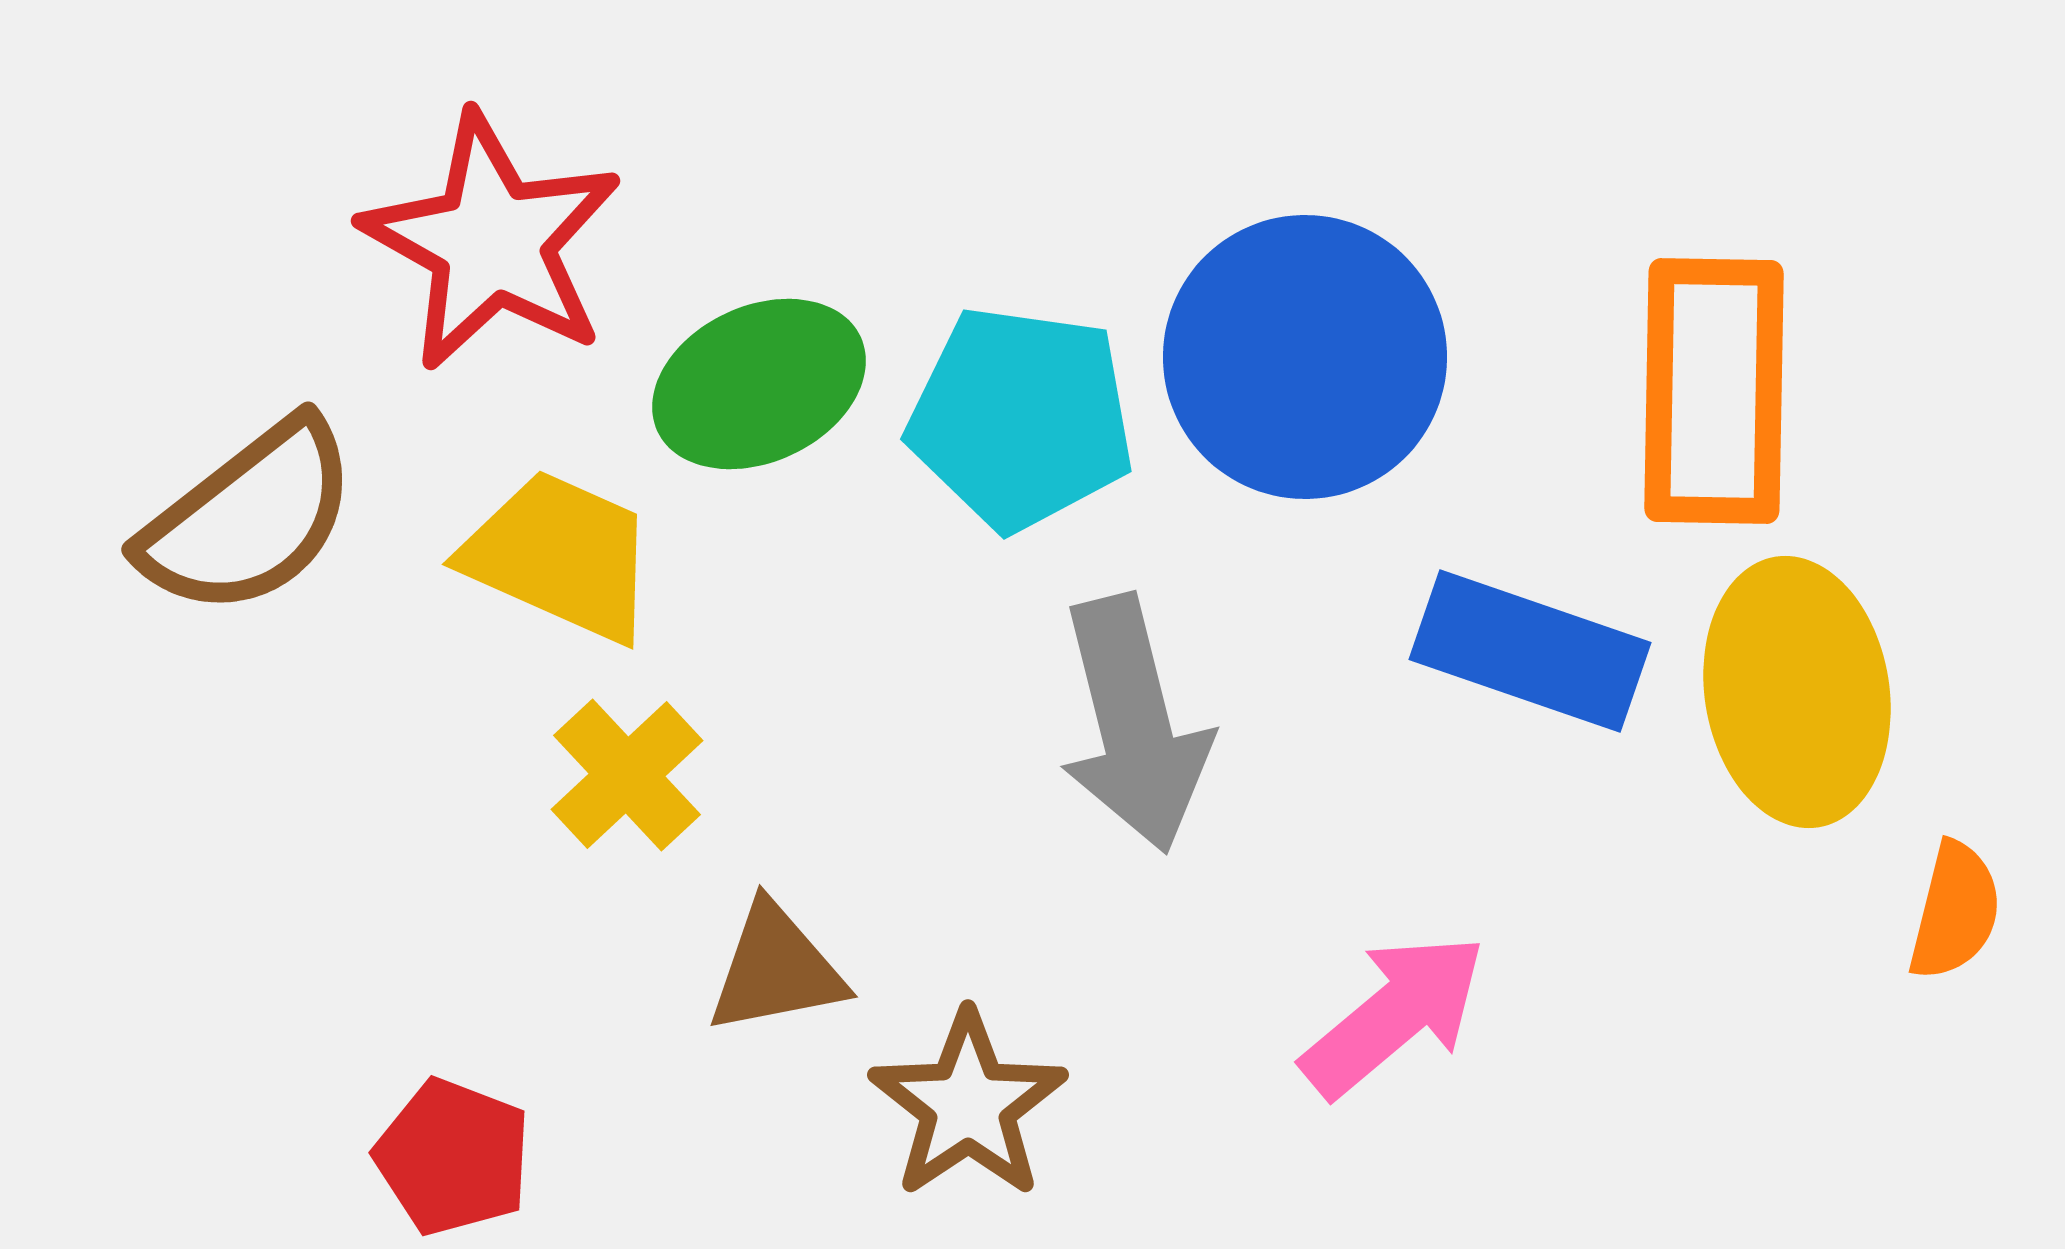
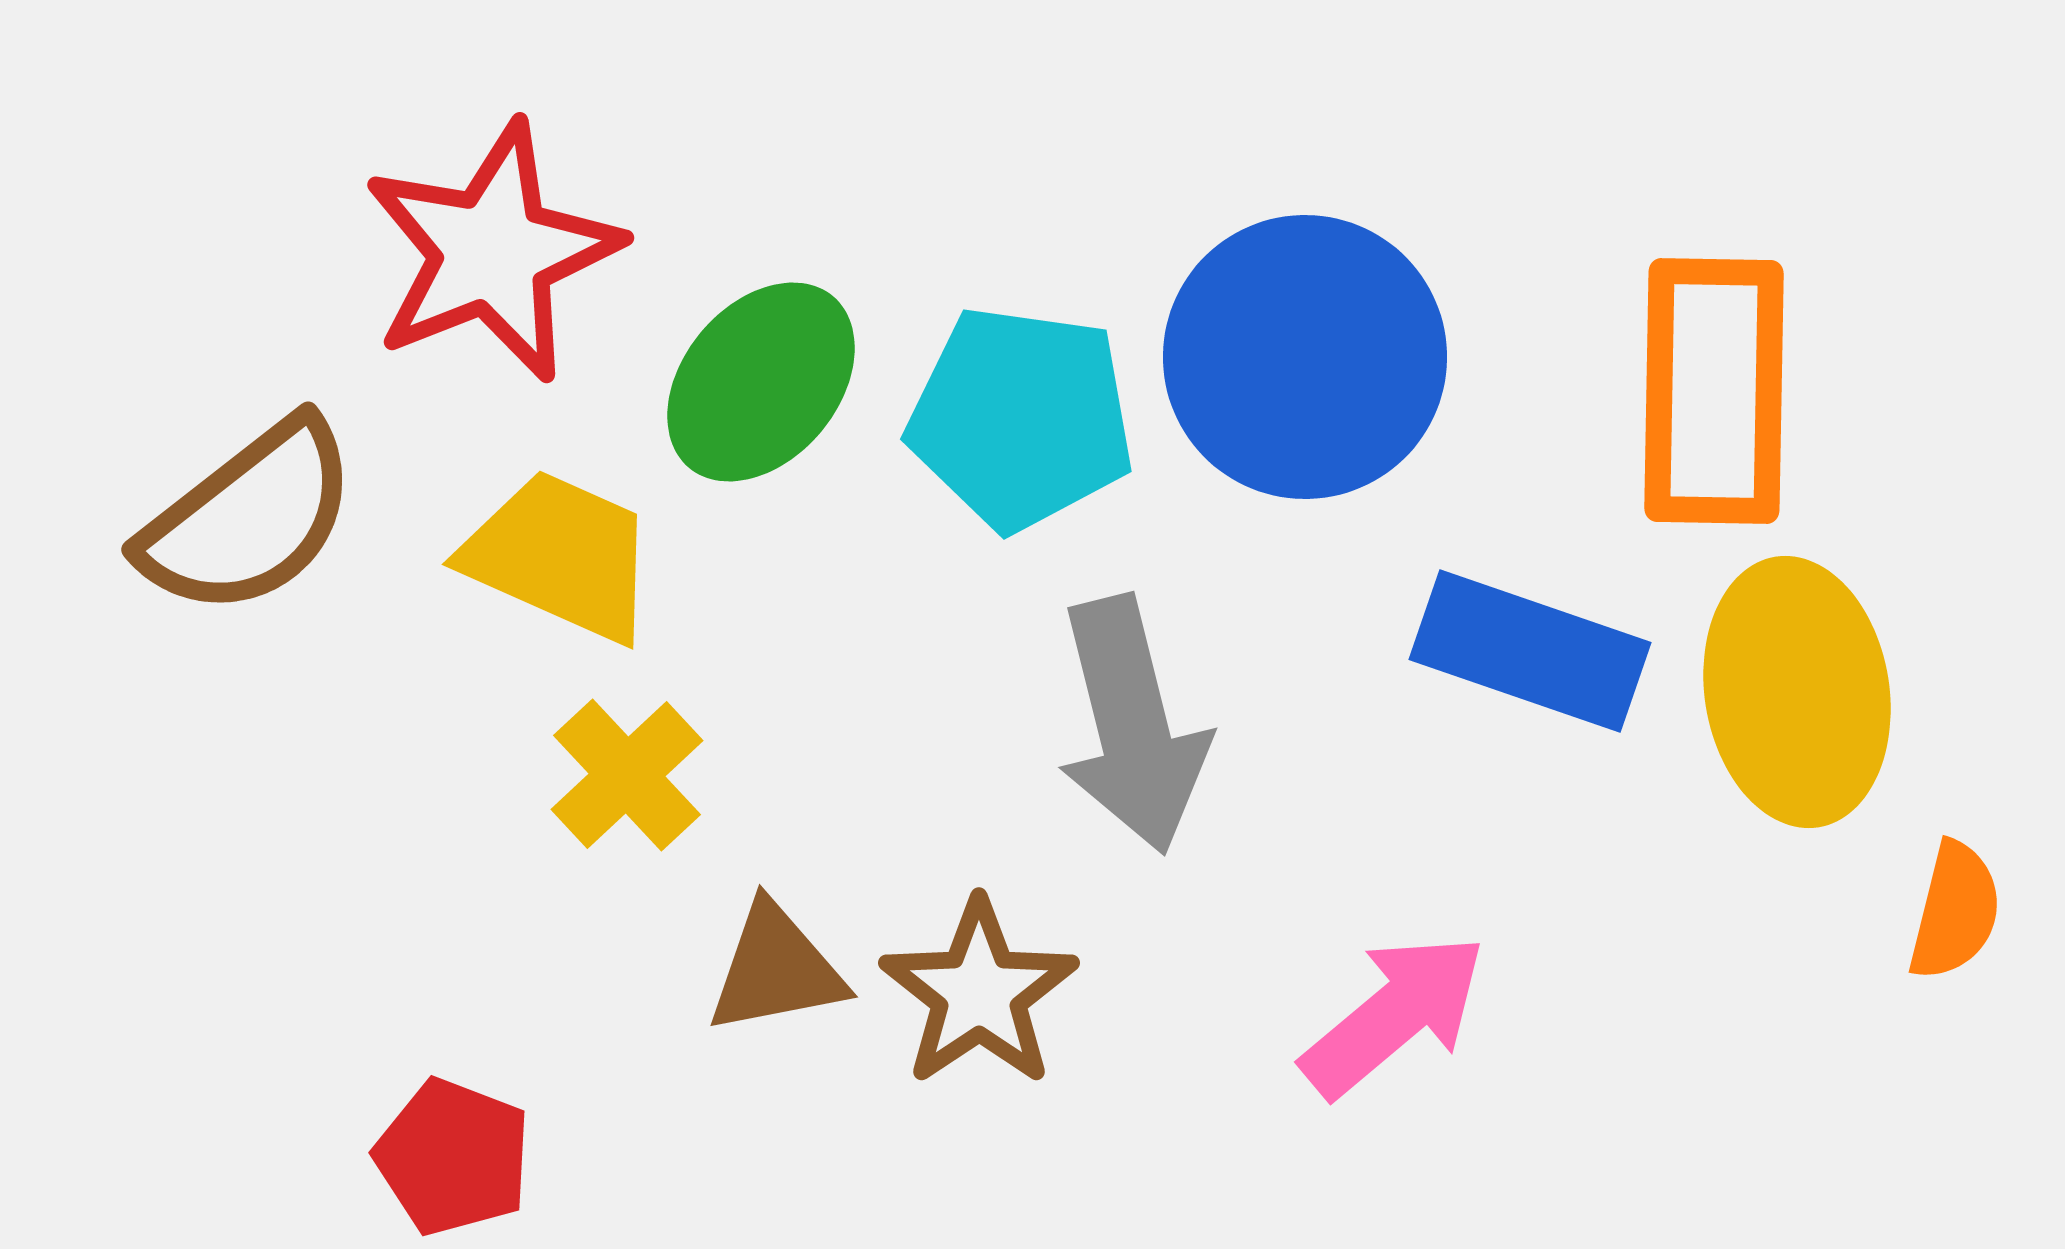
red star: moved 10 px down; rotated 21 degrees clockwise
green ellipse: moved 2 px right, 2 px up; rotated 25 degrees counterclockwise
gray arrow: moved 2 px left, 1 px down
brown star: moved 11 px right, 112 px up
